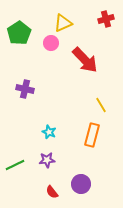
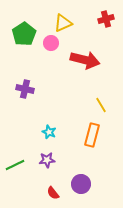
green pentagon: moved 5 px right, 1 px down
red arrow: rotated 32 degrees counterclockwise
red semicircle: moved 1 px right, 1 px down
